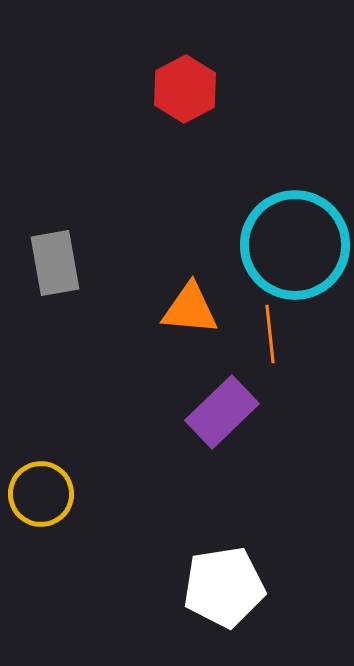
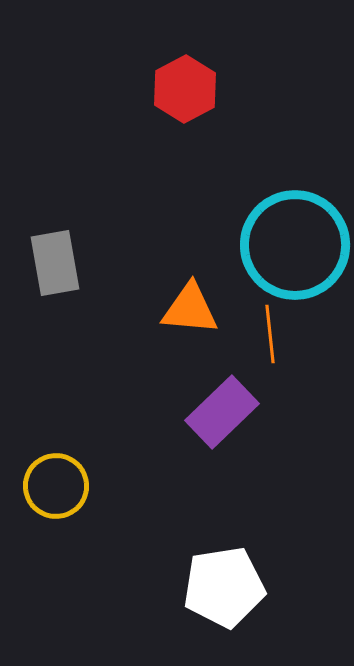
yellow circle: moved 15 px right, 8 px up
